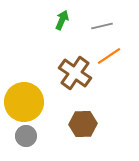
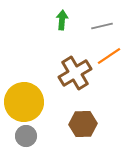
green arrow: rotated 18 degrees counterclockwise
brown cross: rotated 24 degrees clockwise
